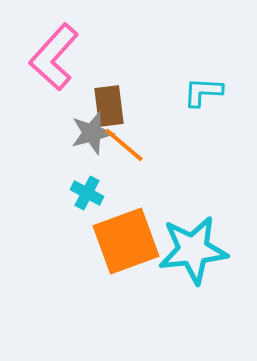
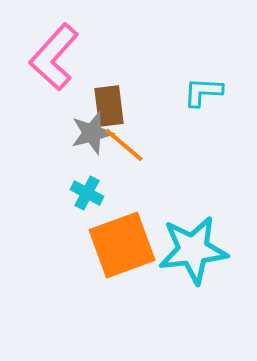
orange square: moved 4 px left, 4 px down
